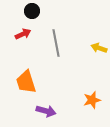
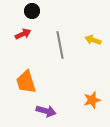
gray line: moved 4 px right, 2 px down
yellow arrow: moved 6 px left, 8 px up
